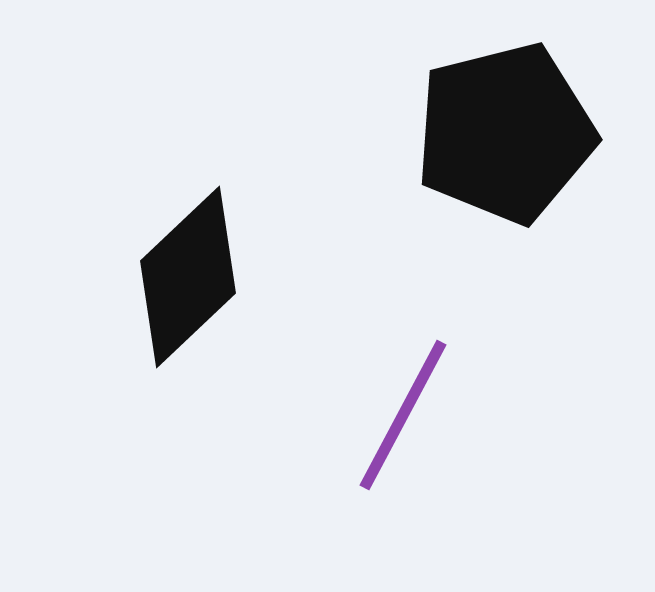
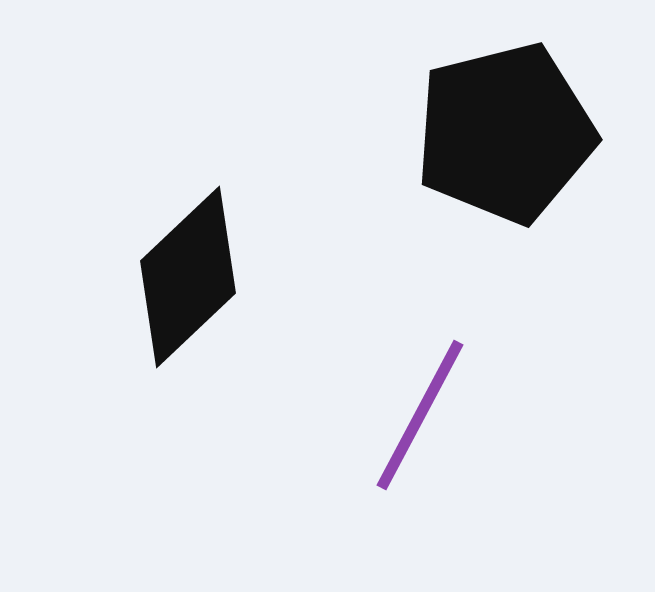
purple line: moved 17 px right
